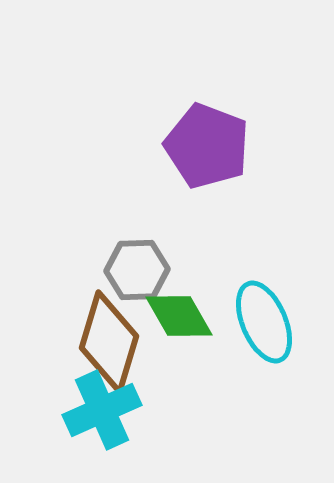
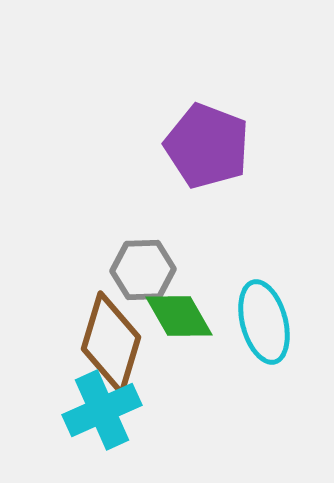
gray hexagon: moved 6 px right
cyan ellipse: rotated 8 degrees clockwise
brown diamond: moved 2 px right, 1 px down
